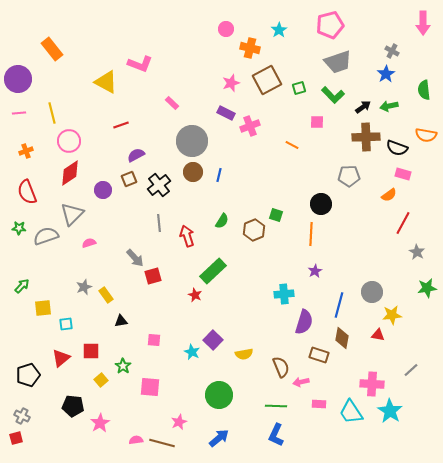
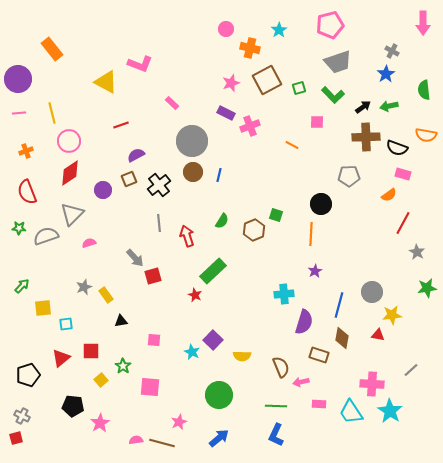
yellow semicircle at (244, 354): moved 2 px left, 2 px down; rotated 12 degrees clockwise
